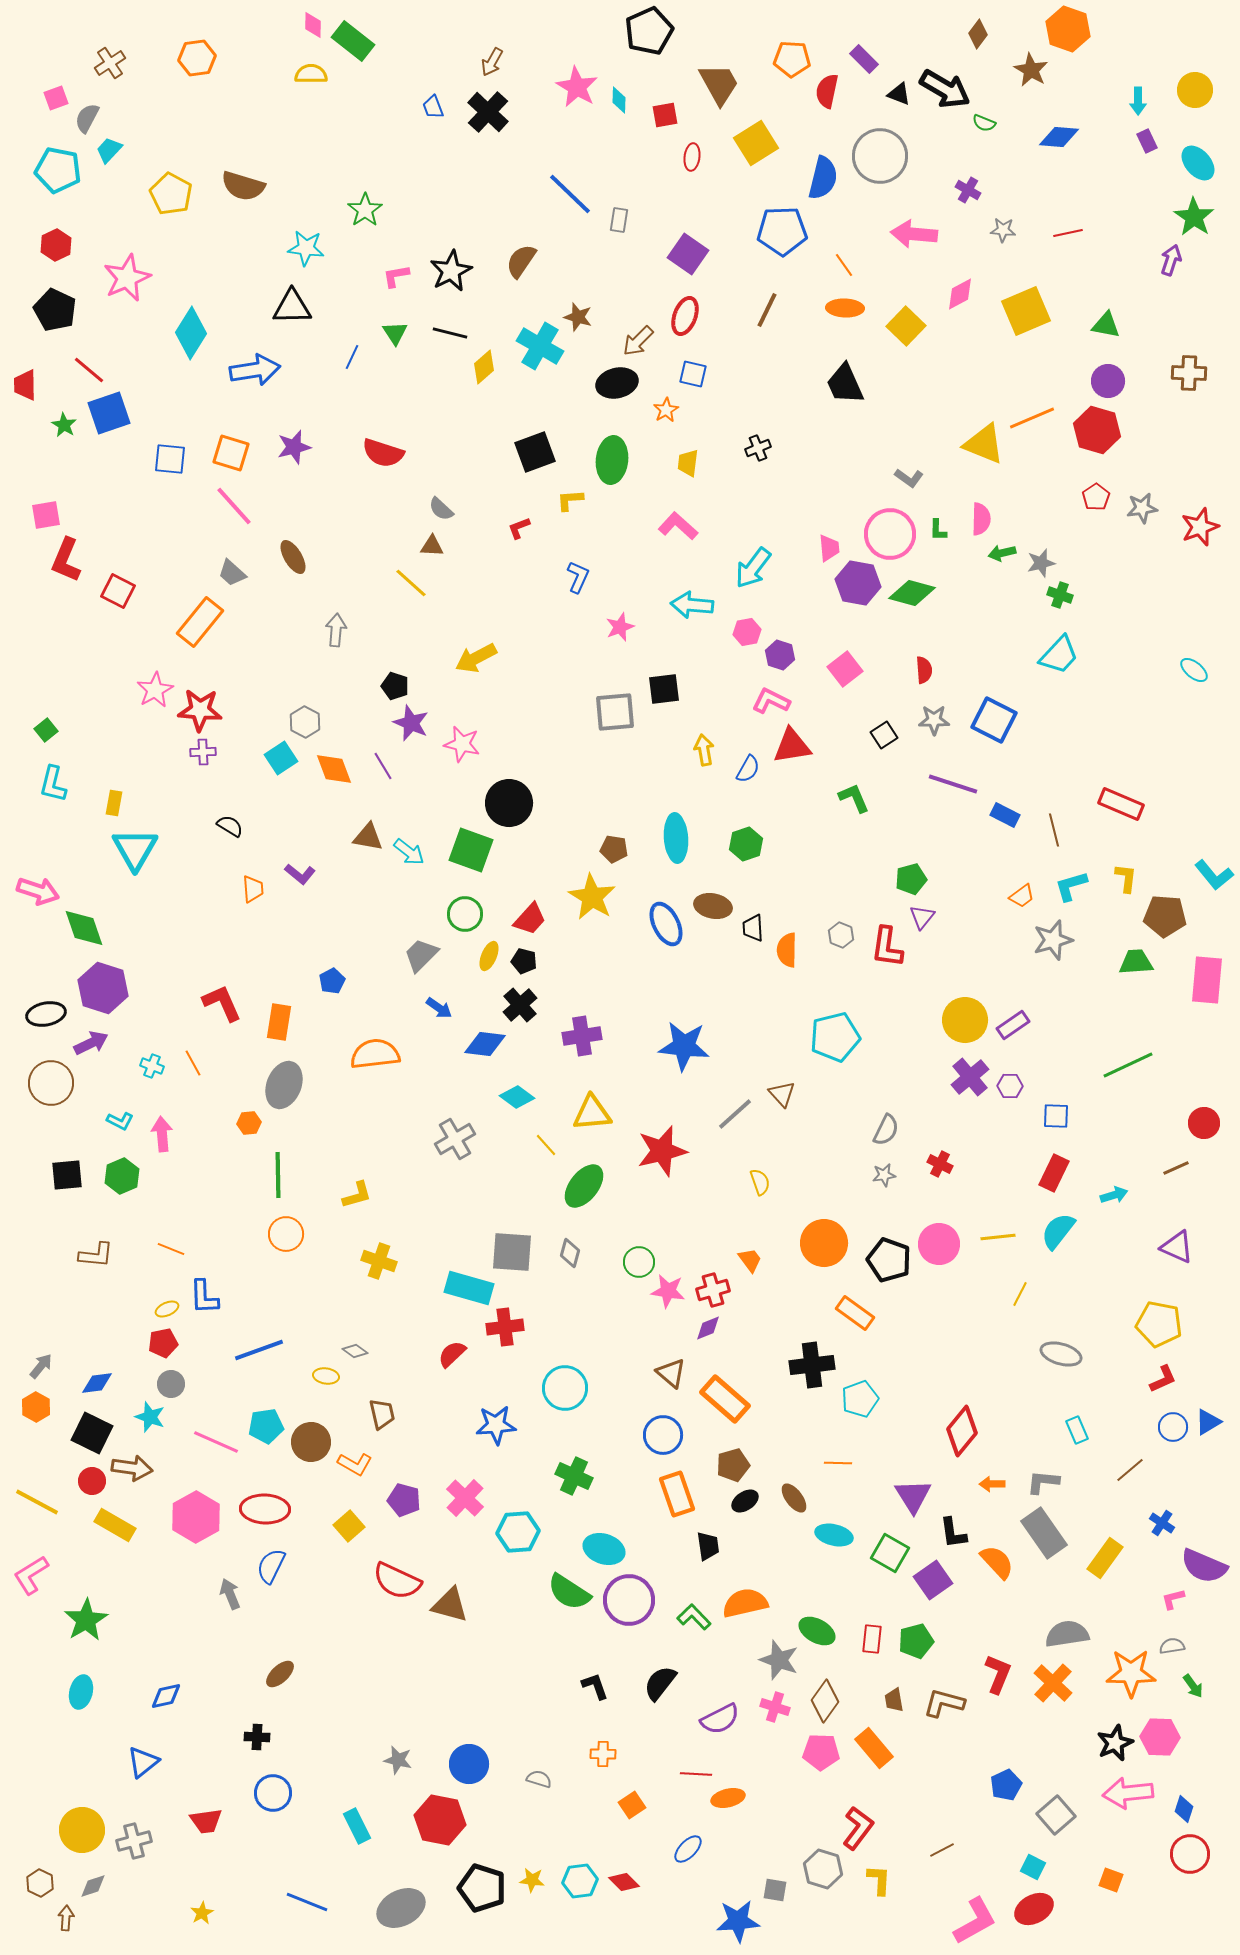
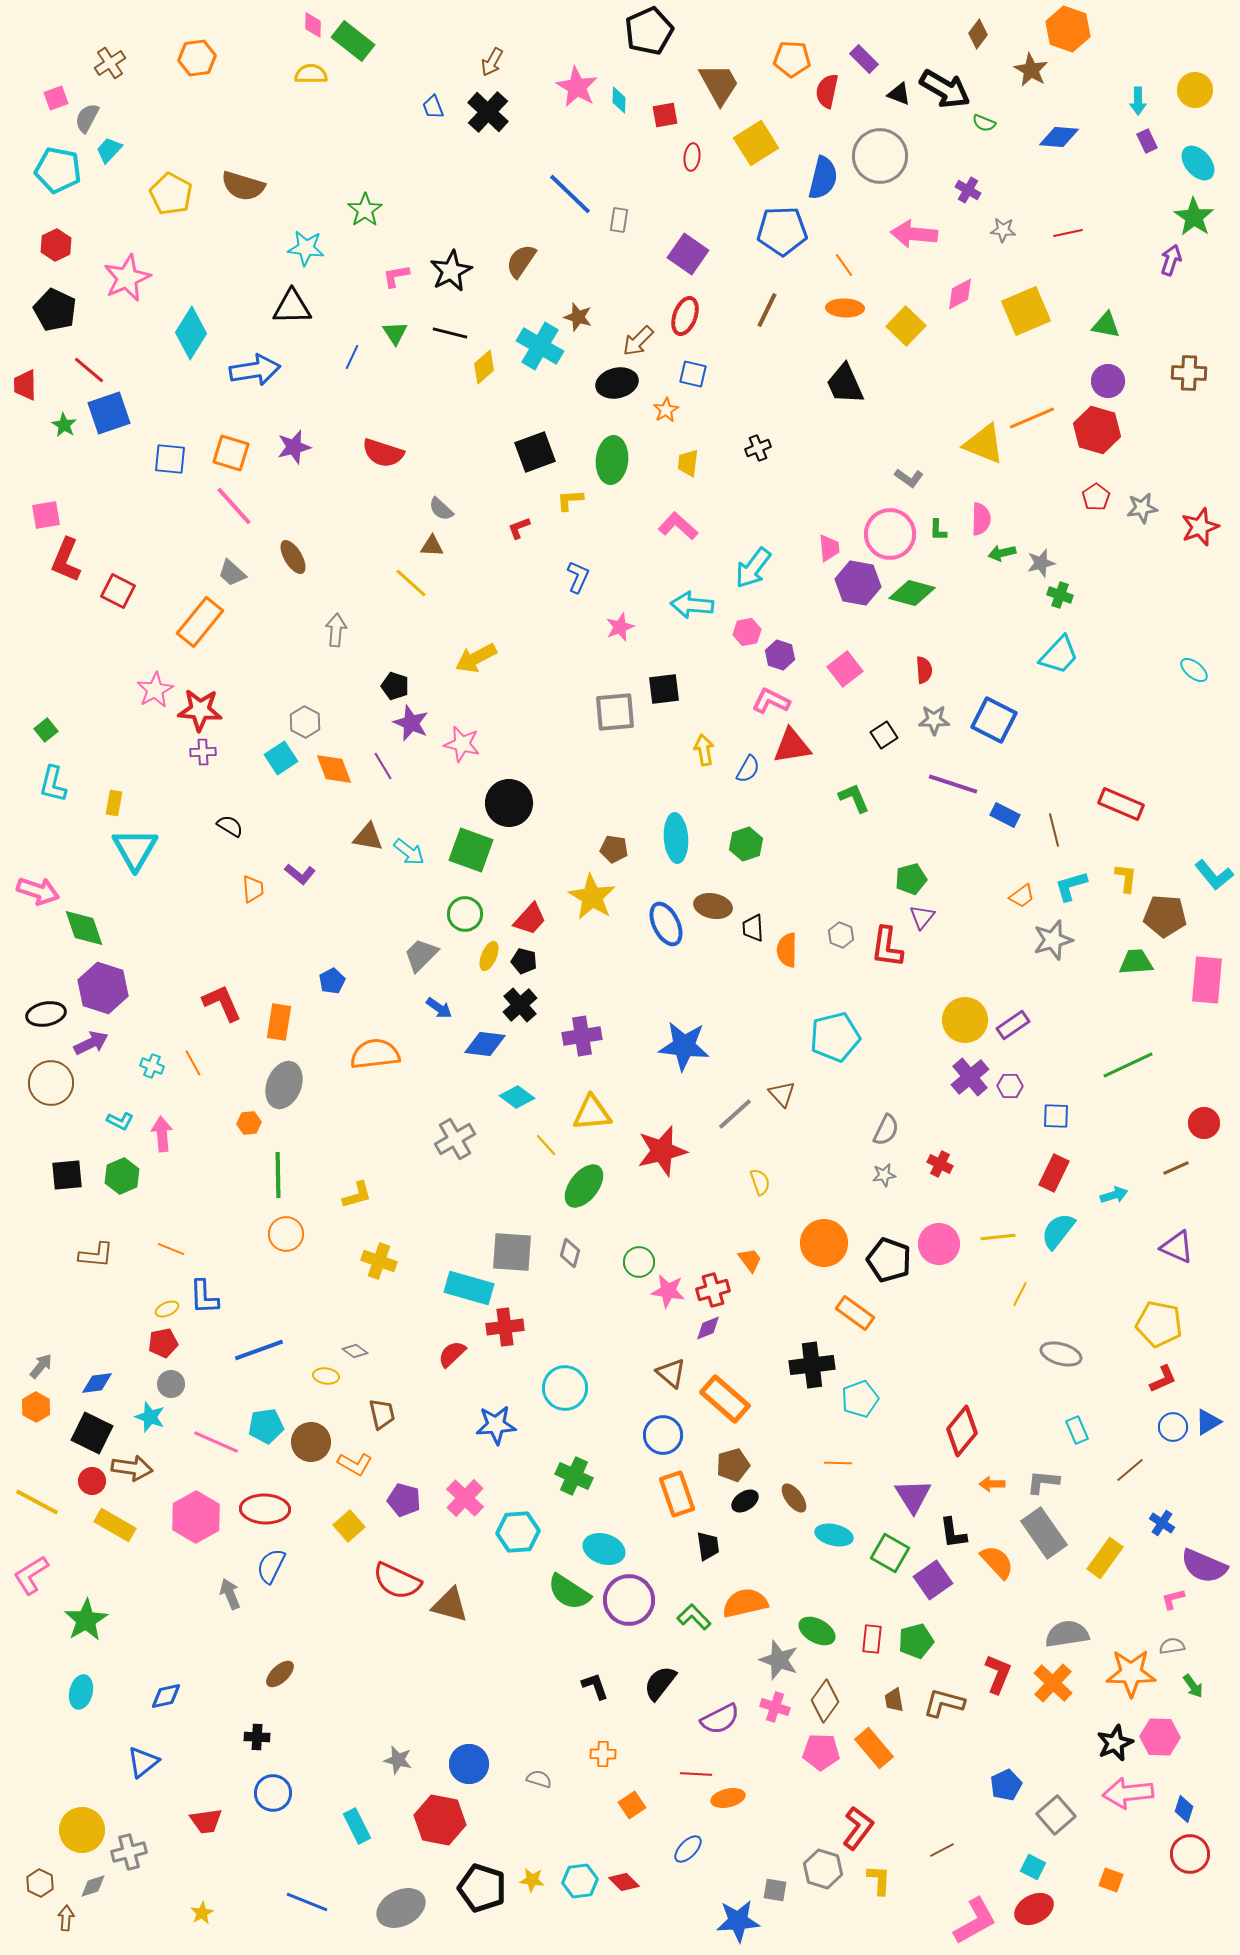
gray cross at (134, 1841): moved 5 px left, 11 px down
